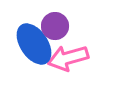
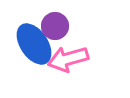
pink arrow: moved 1 px down
